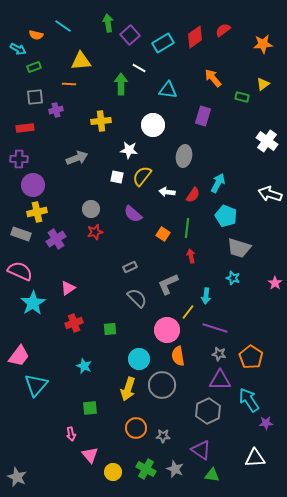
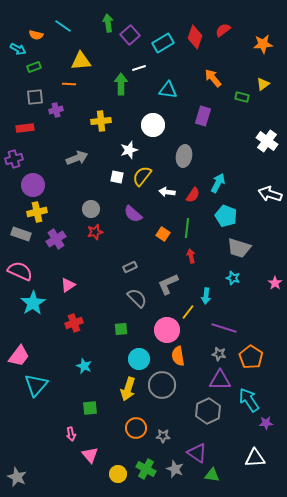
red diamond at (195, 37): rotated 35 degrees counterclockwise
white line at (139, 68): rotated 48 degrees counterclockwise
white star at (129, 150): rotated 24 degrees counterclockwise
purple cross at (19, 159): moved 5 px left; rotated 18 degrees counterclockwise
pink triangle at (68, 288): moved 3 px up
purple line at (215, 328): moved 9 px right
green square at (110, 329): moved 11 px right
purple triangle at (201, 450): moved 4 px left, 3 px down
yellow circle at (113, 472): moved 5 px right, 2 px down
